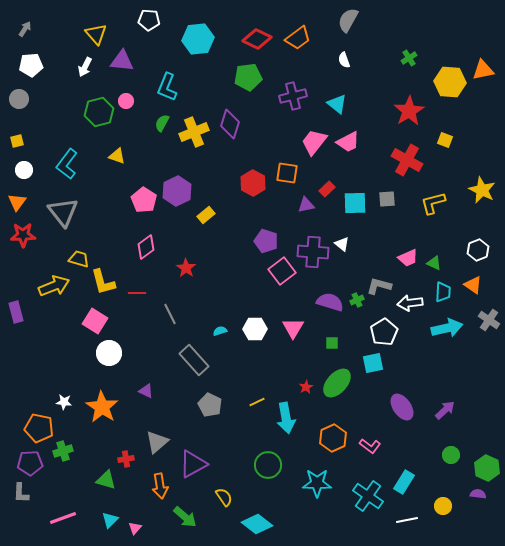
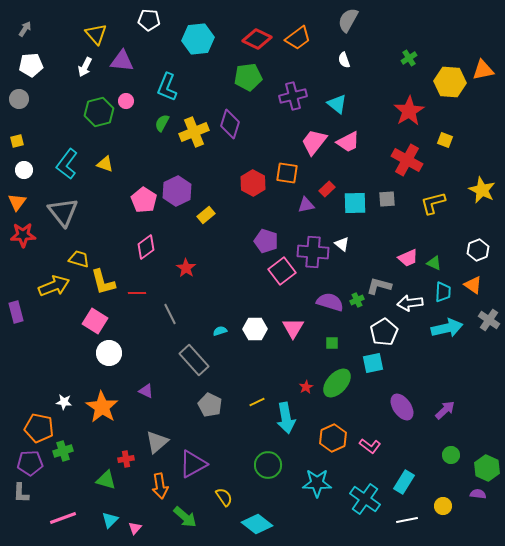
yellow triangle at (117, 156): moved 12 px left, 8 px down
cyan cross at (368, 496): moved 3 px left, 3 px down
